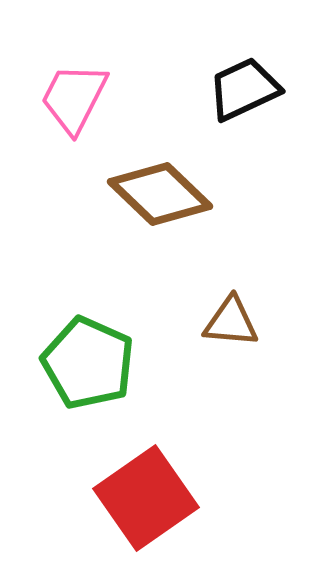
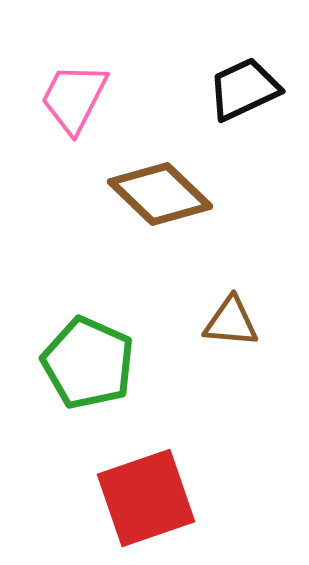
red square: rotated 16 degrees clockwise
